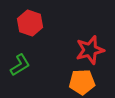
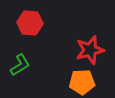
red hexagon: rotated 15 degrees counterclockwise
